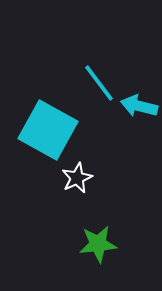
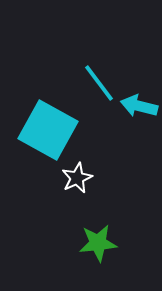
green star: moved 1 px up
